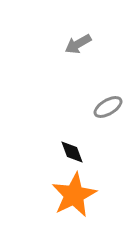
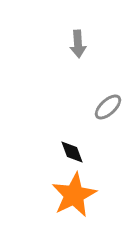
gray arrow: rotated 64 degrees counterclockwise
gray ellipse: rotated 12 degrees counterclockwise
